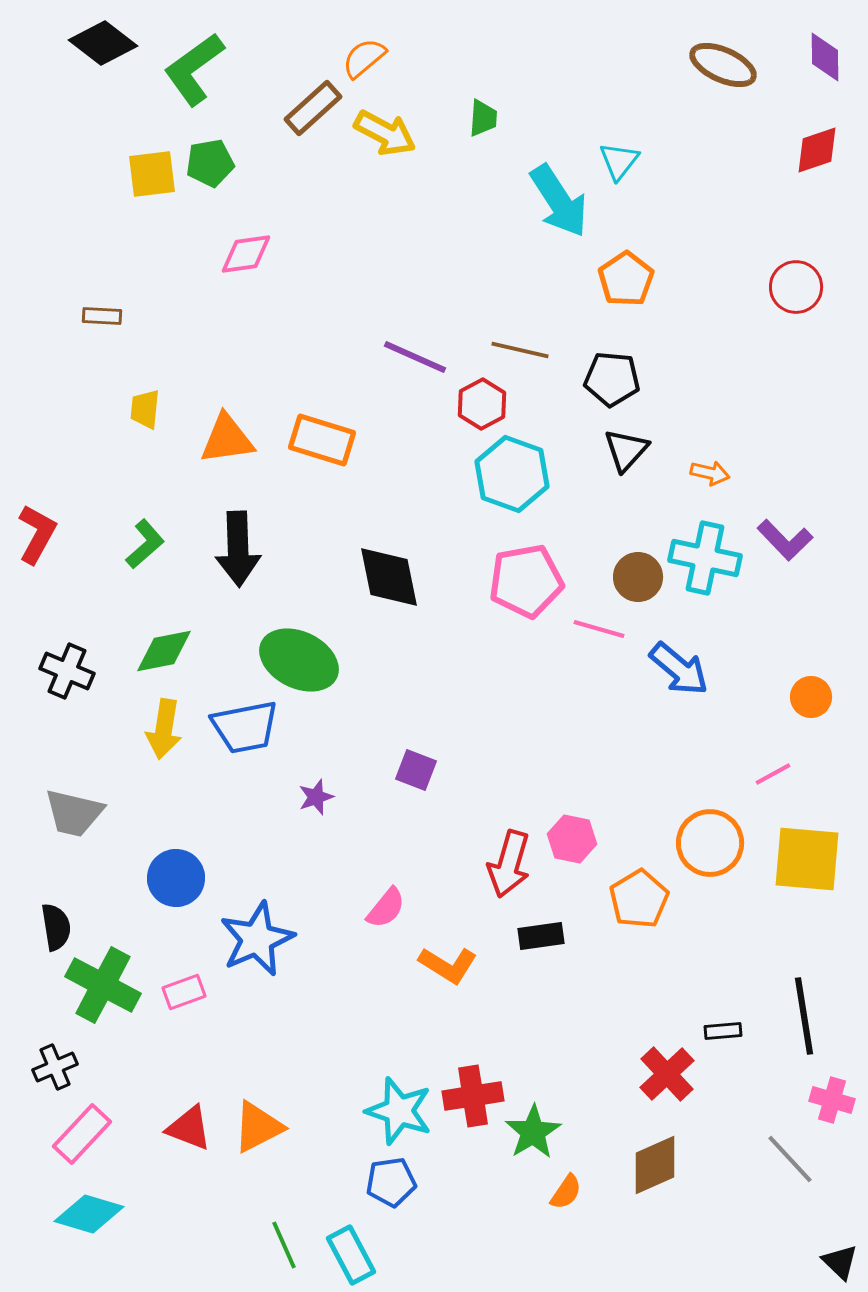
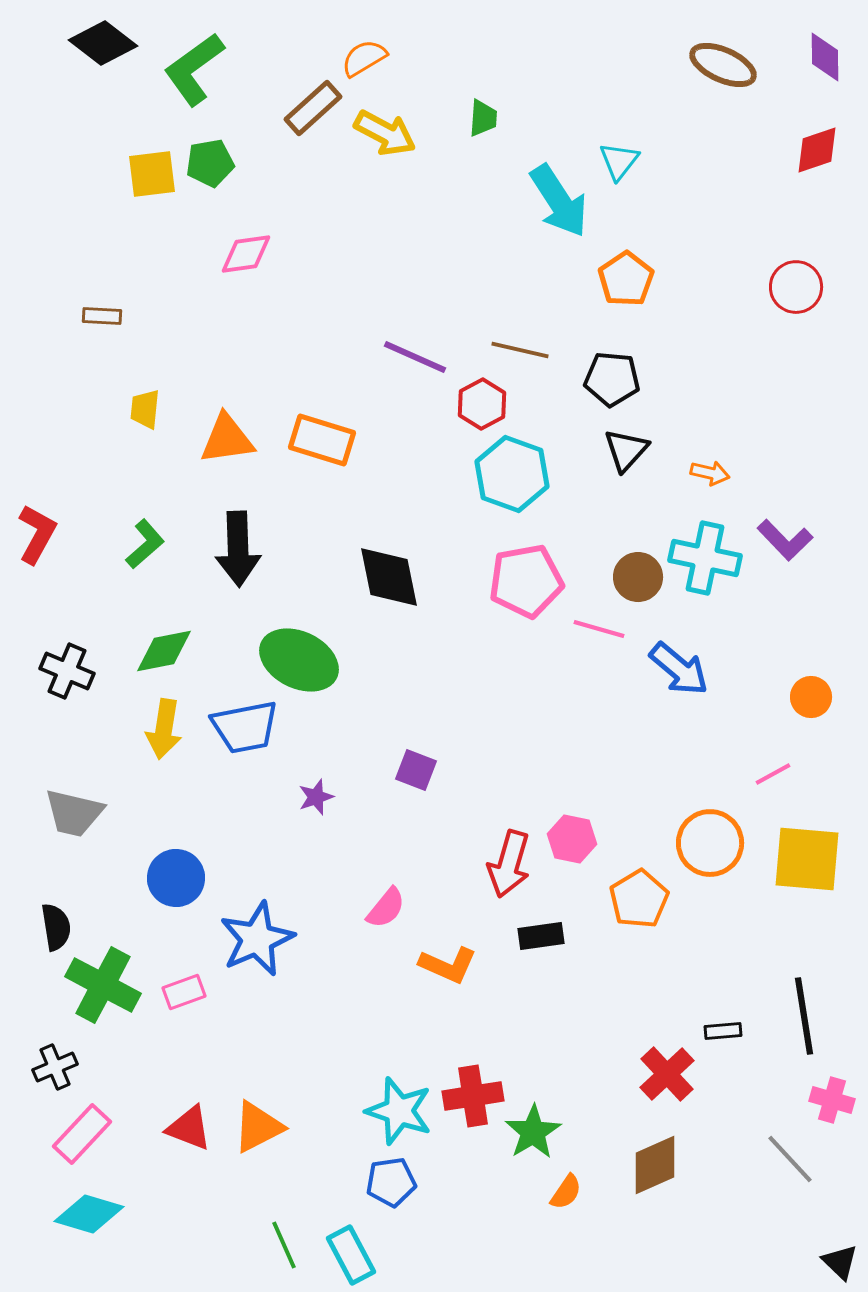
orange semicircle at (364, 58): rotated 9 degrees clockwise
orange L-shape at (448, 965): rotated 8 degrees counterclockwise
